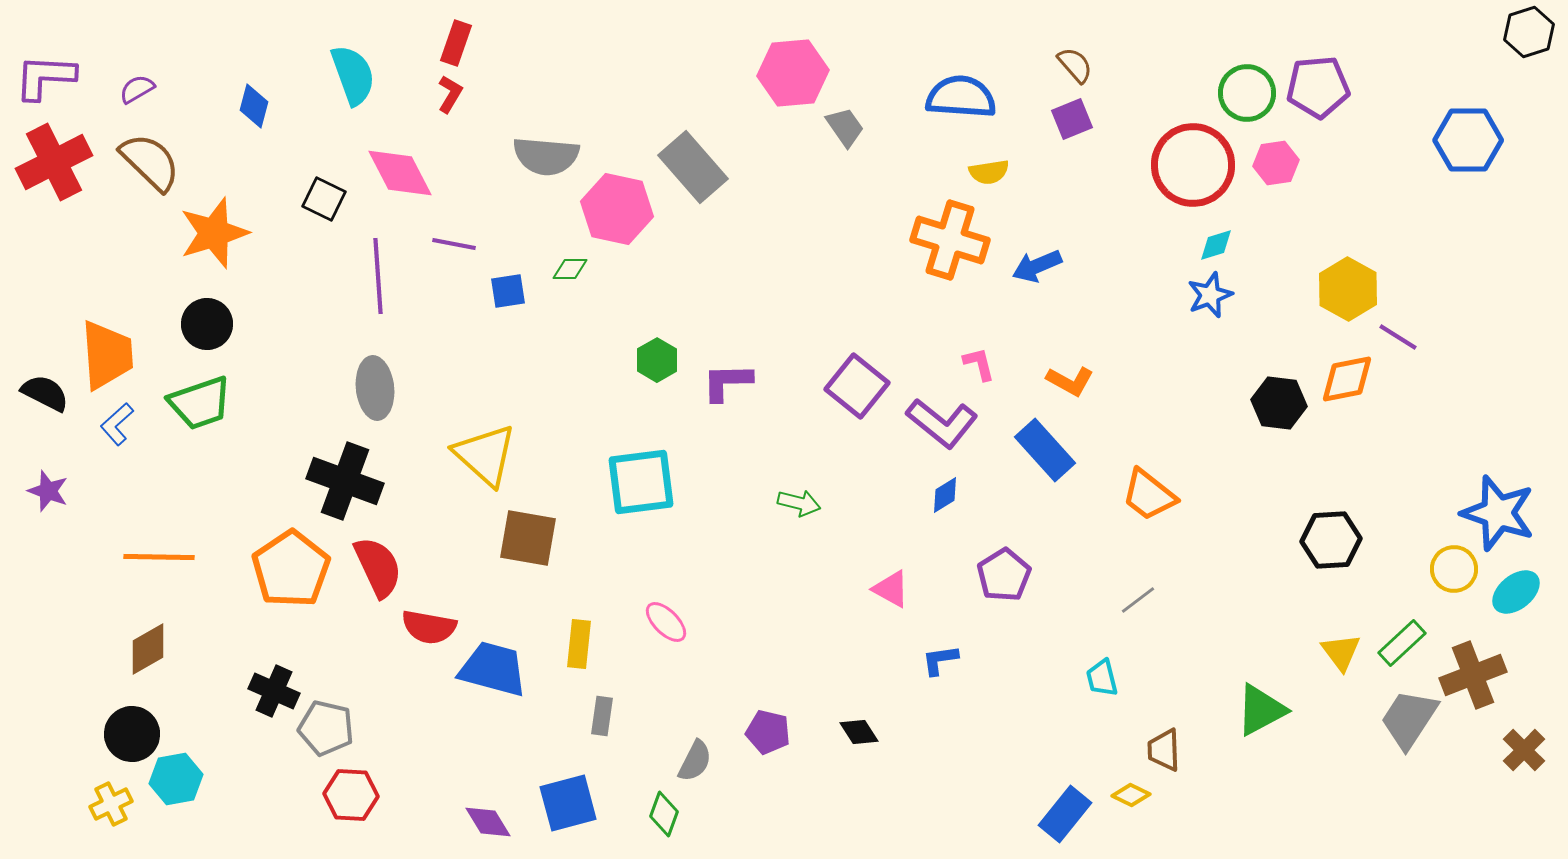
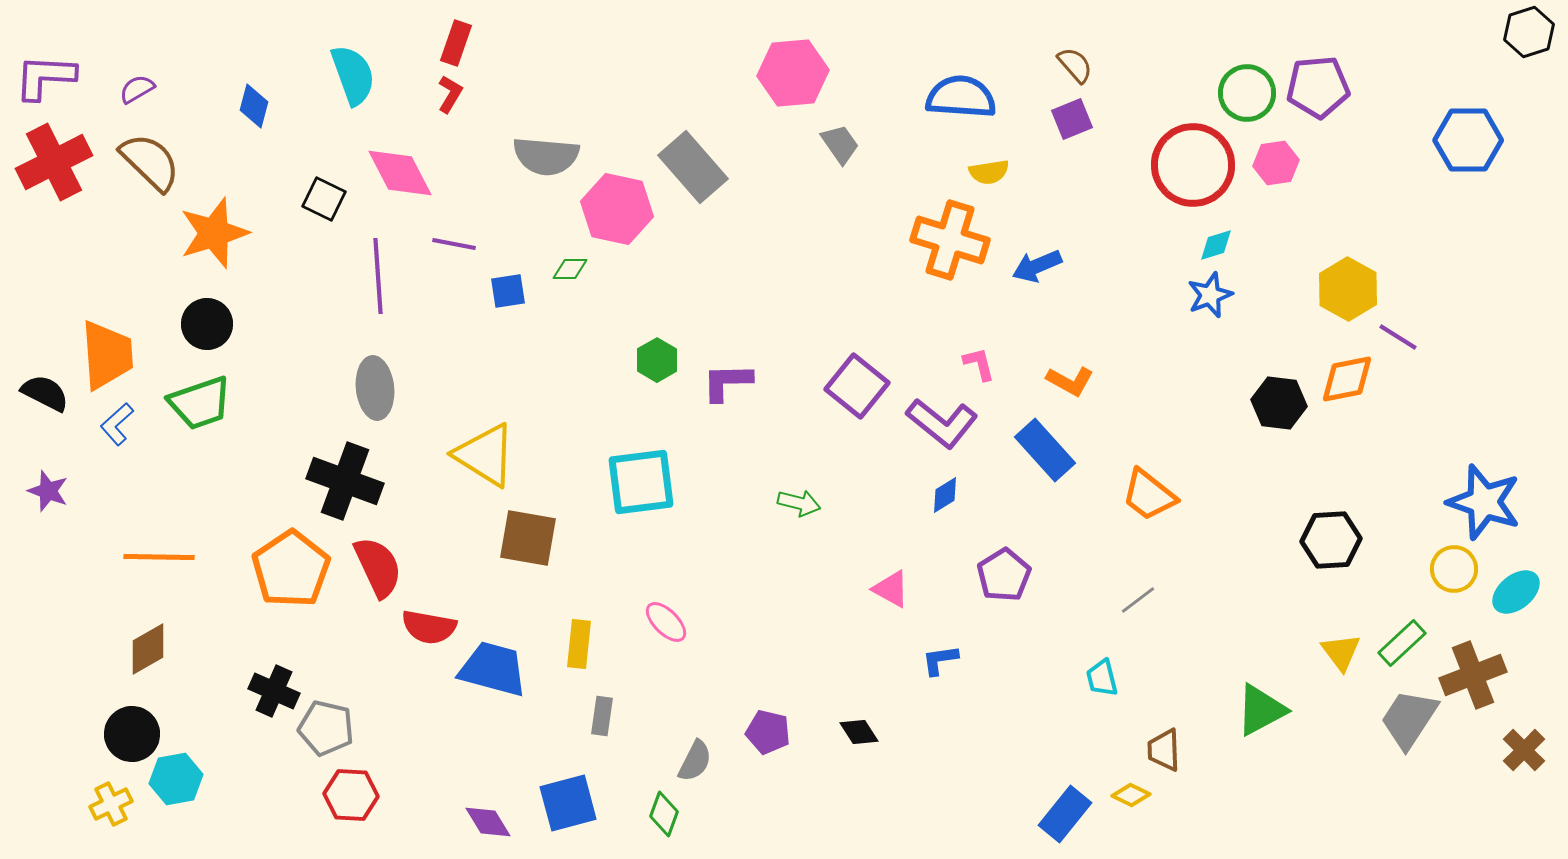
gray trapezoid at (845, 127): moved 5 px left, 17 px down
yellow triangle at (485, 455): rotated 10 degrees counterclockwise
blue star at (1498, 513): moved 14 px left, 11 px up
